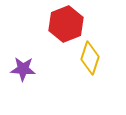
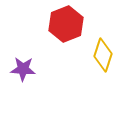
yellow diamond: moved 13 px right, 3 px up
